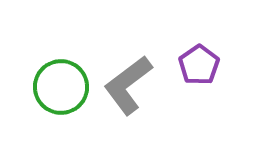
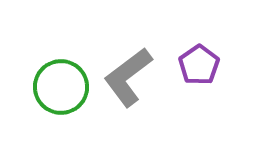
gray L-shape: moved 8 px up
